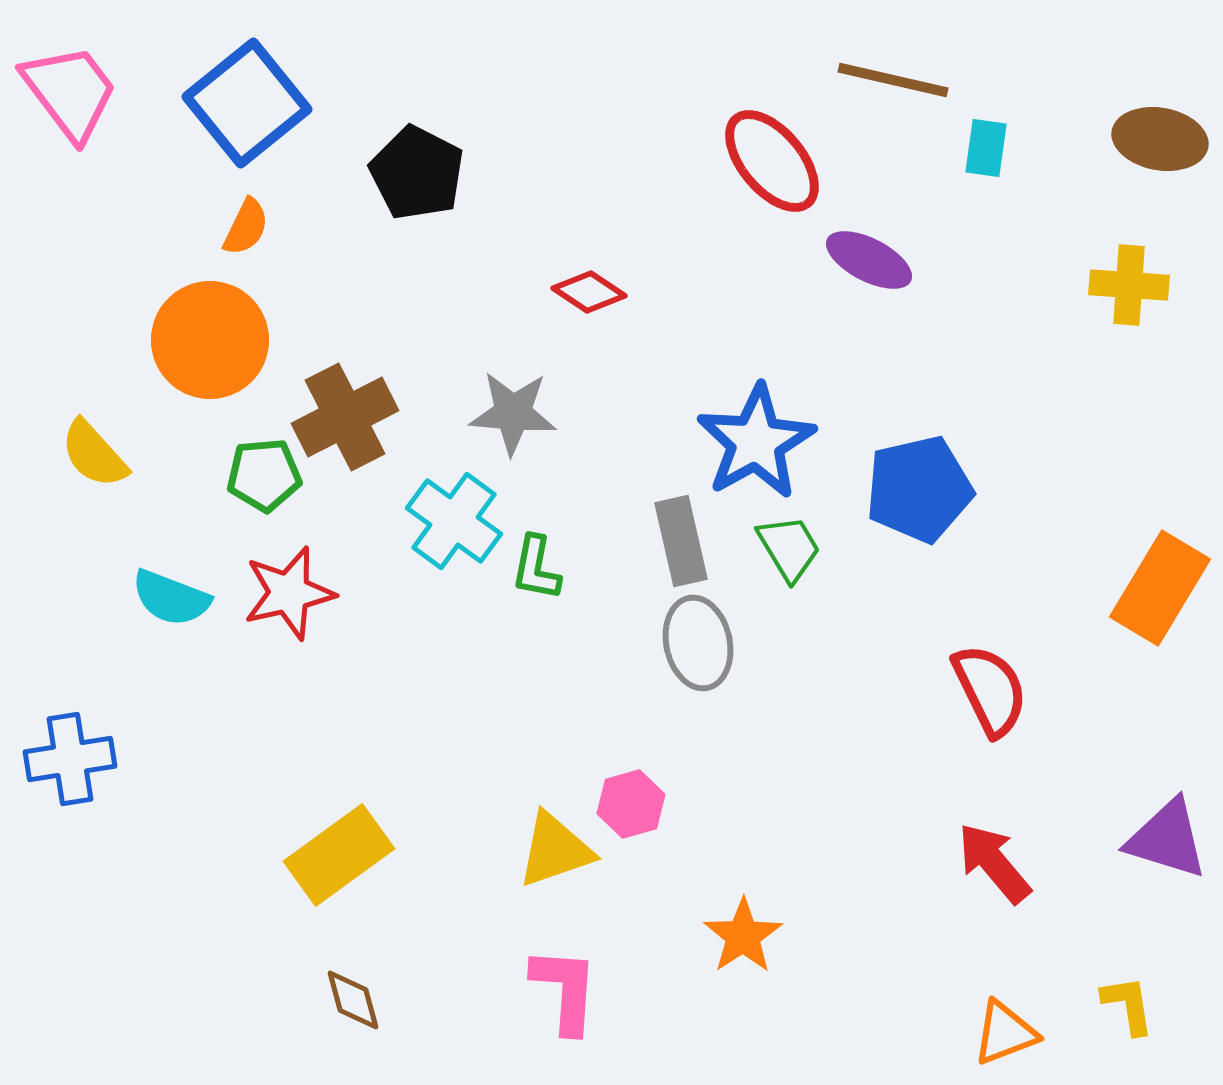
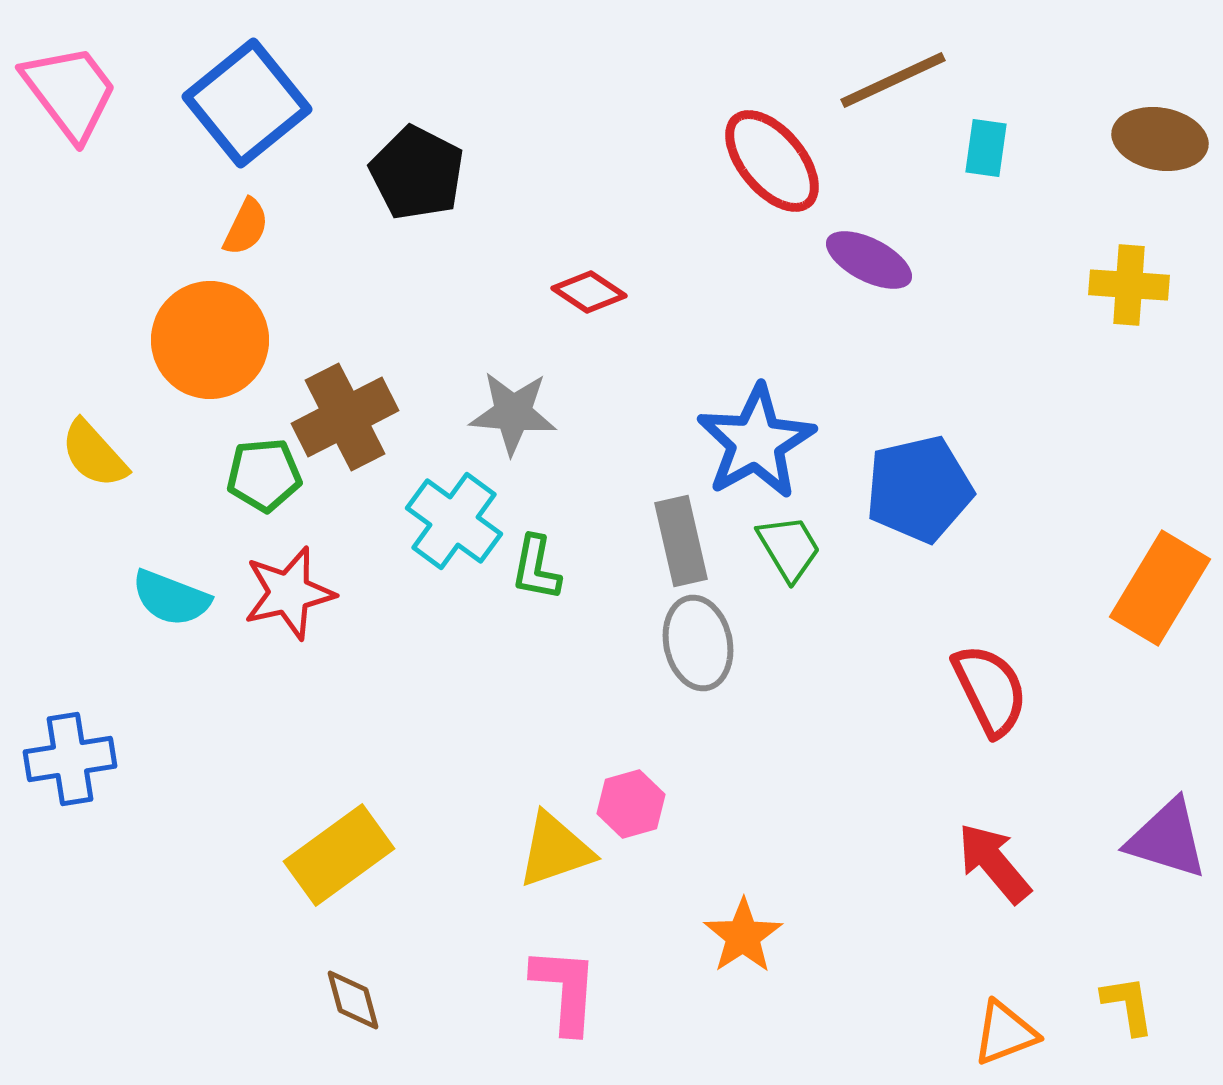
brown line: rotated 38 degrees counterclockwise
